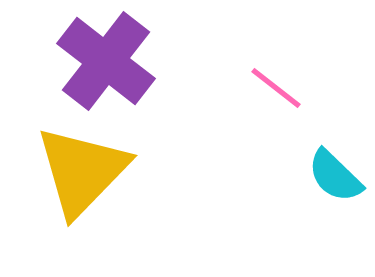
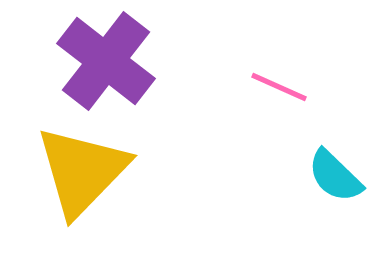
pink line: moved 3 px right, 1 px up; rotated 14 degrees counterclockwise
